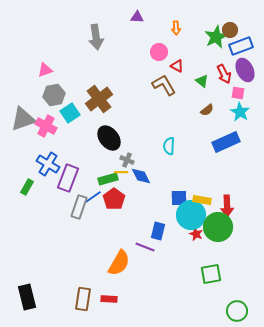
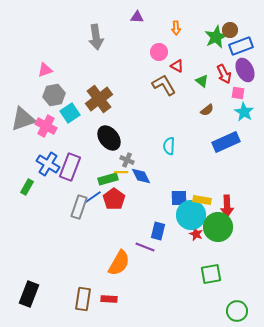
cyan star at (240, 112): moved 4 px right
purple rectangle at (68, 178): moved 2 px right, 11 px up
black rectangle at (27, 297): moved 2 px right, 3 px up; rotated 35 degrees clockwise
